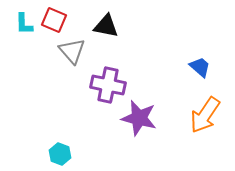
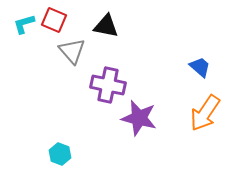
cyan L-shape: rotated 75 degrees clockwise
orange arrow: moved 2 px up
